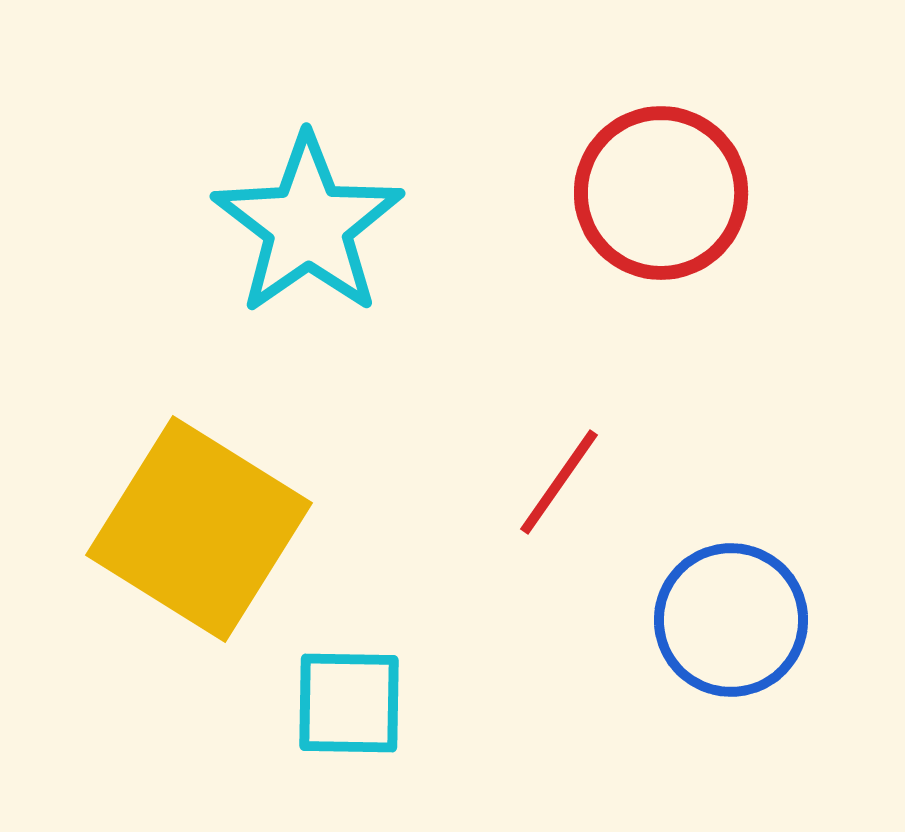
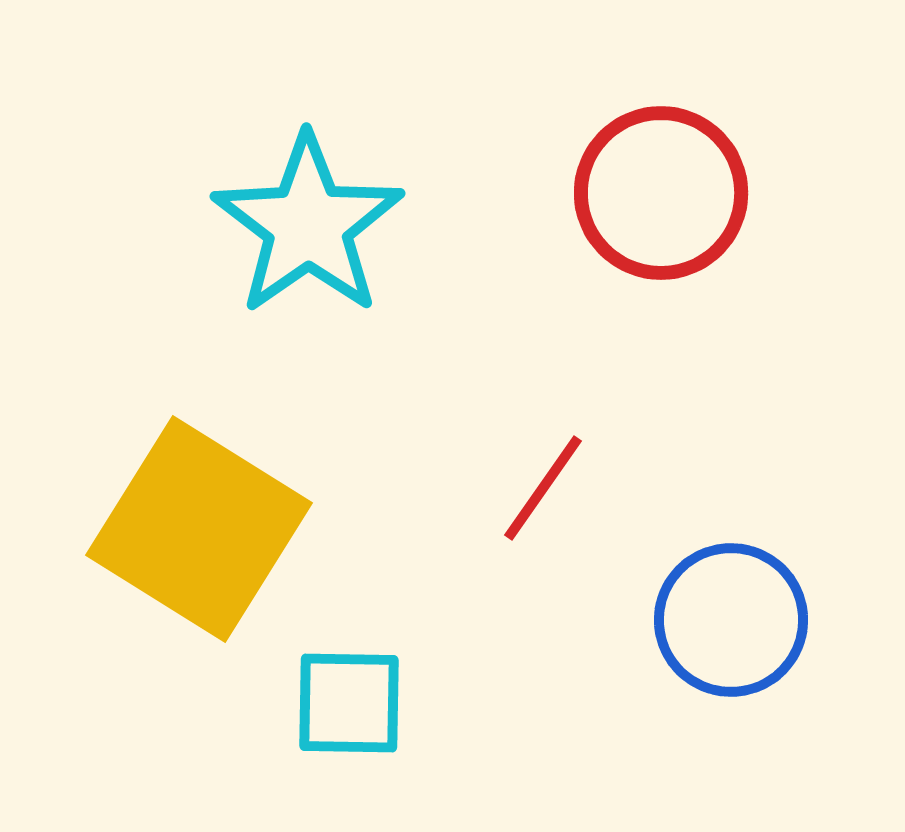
red line: moved 16 px left, 6 px down
